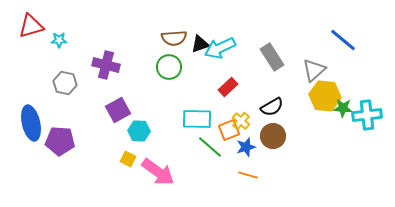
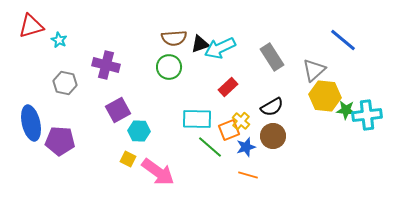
cyan star: rotated 28 degrees clockwise
green star: moved 3 px right, 2 px down
